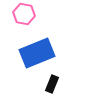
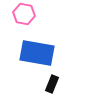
blue rectangle: rotated 32 degrees clockwise
